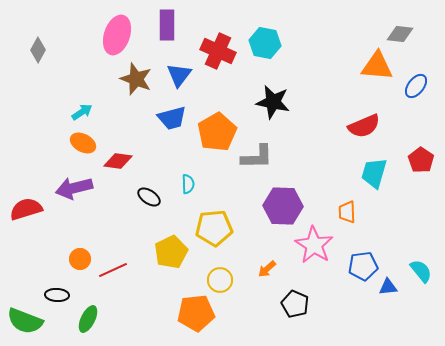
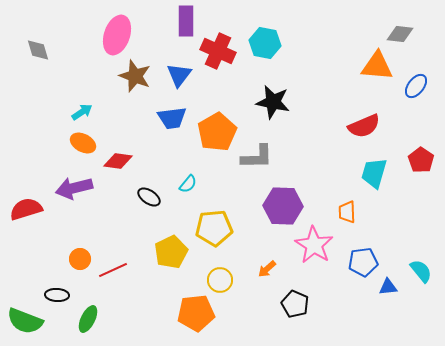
purple rectangle at (167, 25): moved 19 px right, 4 px up
gray diamond at (38, 50): rotated 45 degrees counterclockwise
brown star at (136, 79): moved 1 px left, 3 px up
blue trapezoid at (172, 118): rotated 8 degrees clockwise
cyan semicircle at (188, 184): rotated 42 degrees clockwise
blue pentagon at (363, 266): moved 4 px up
